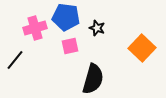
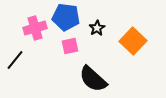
black star: rotated 21 degrees clockwise
orange square: moved 9 px left, 7 px up
black semicircle: rotated 116 degrees clockwise
